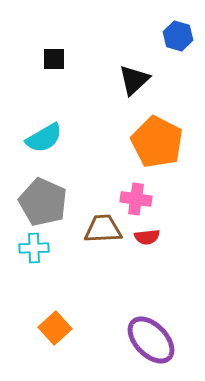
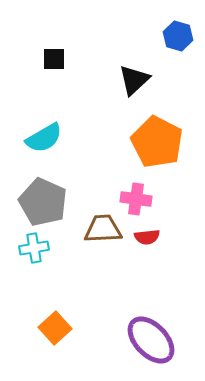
cyan cross: rotated 8 degrees counterclockwise
